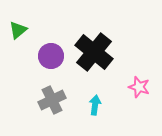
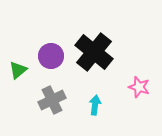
green triangle: moved 40 px down
